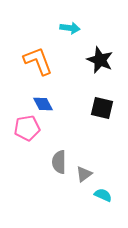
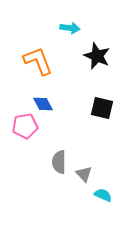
black star: moved 3 px left, 4 px up
pink pentagon: moved 2 px left, 2 px up
gray triangle: rotated 36 degrees counterclockwise
